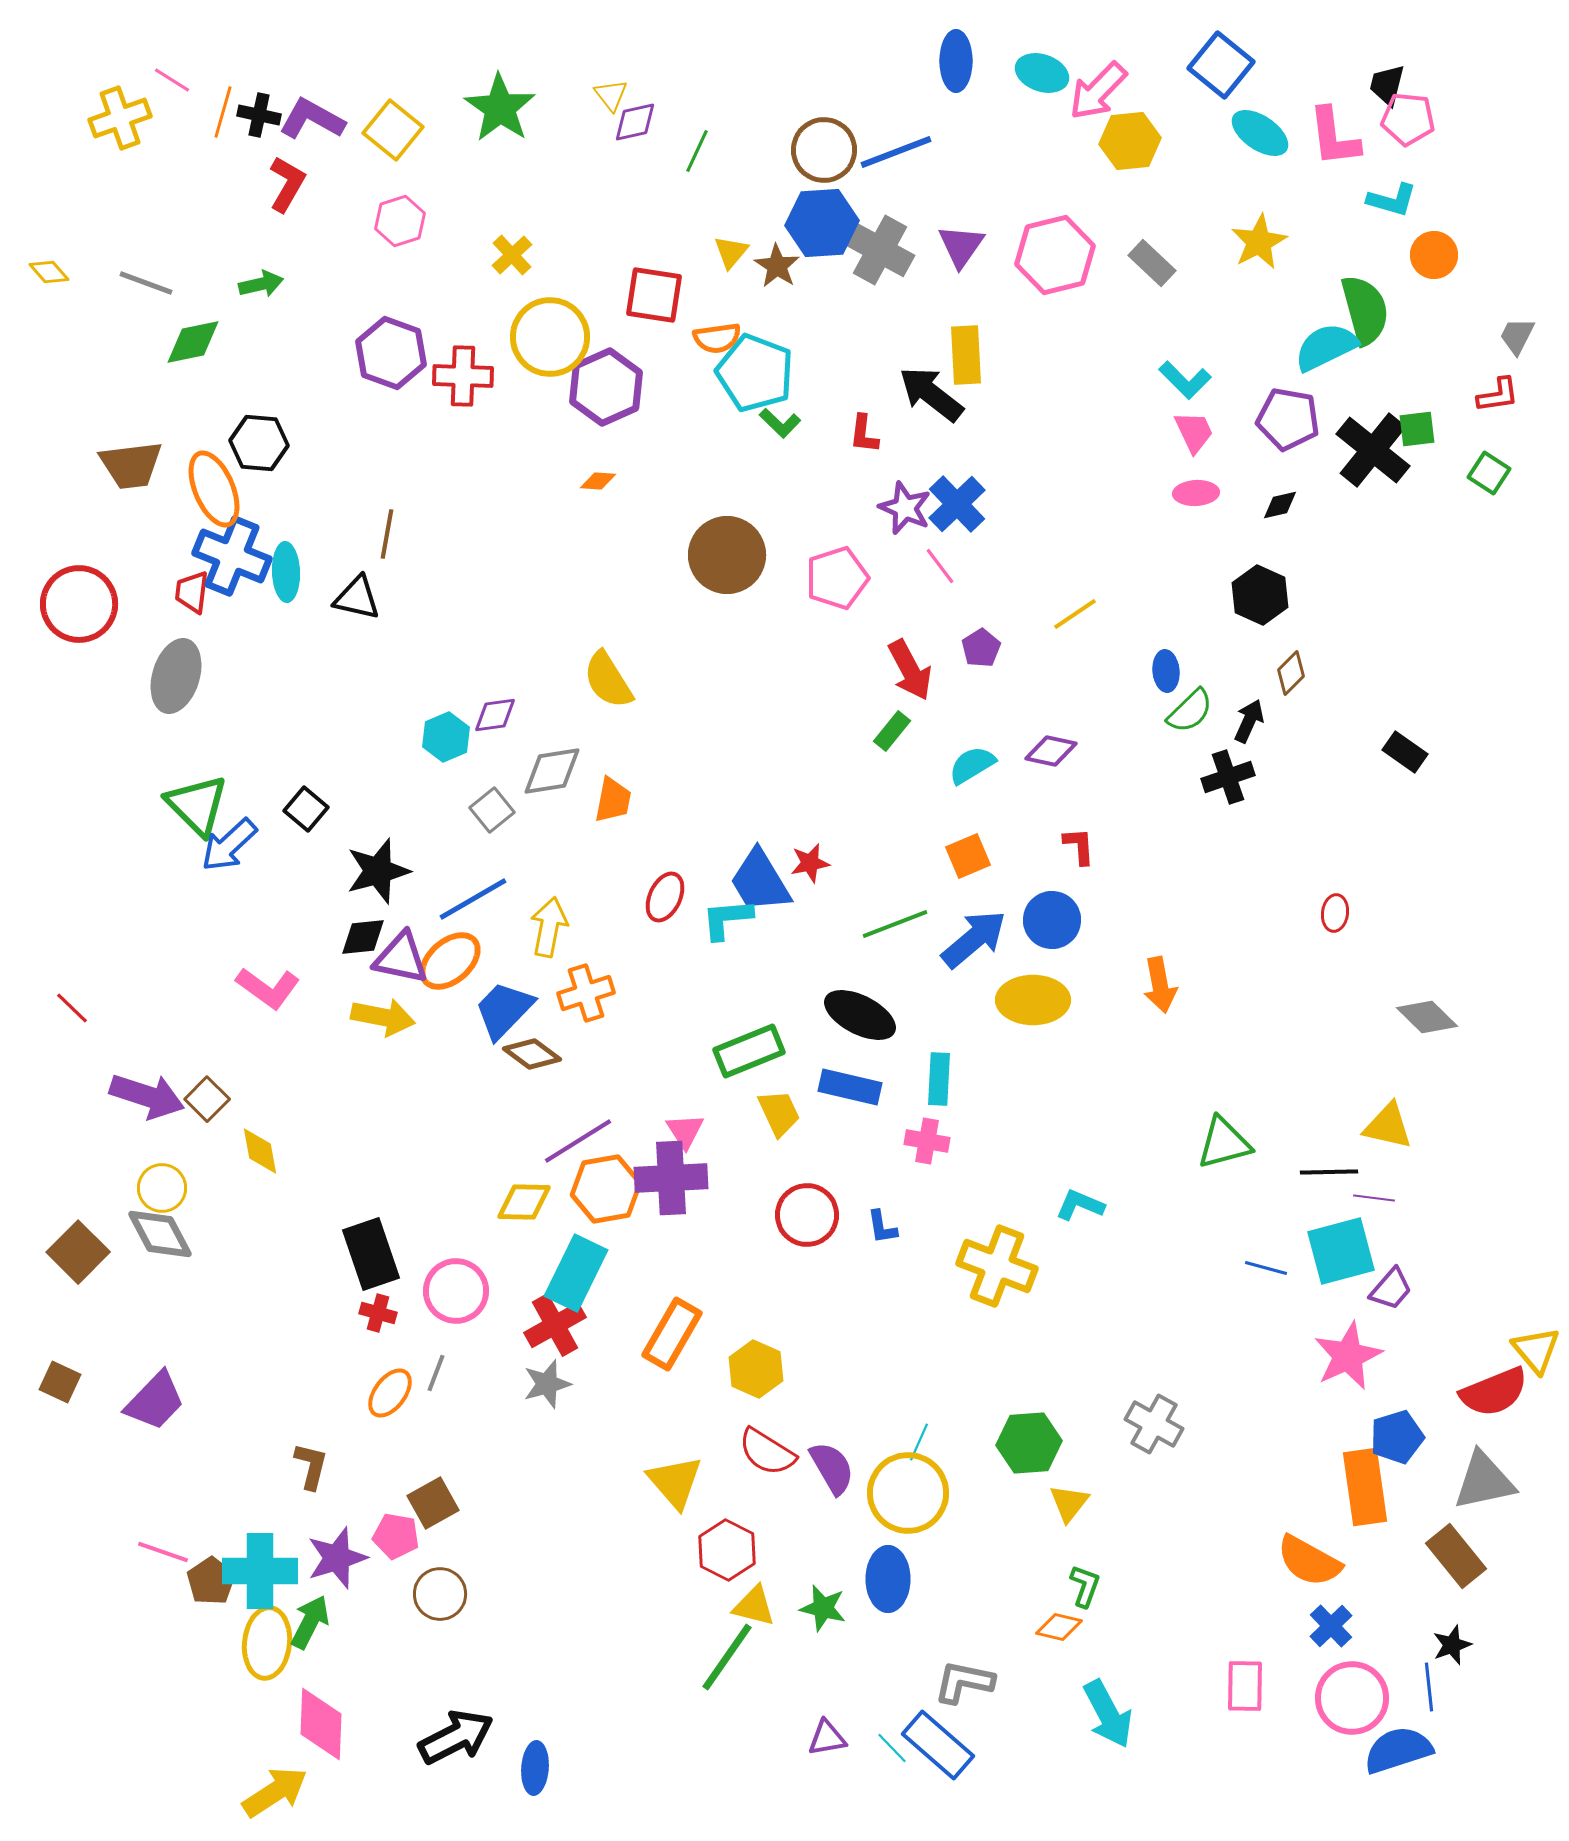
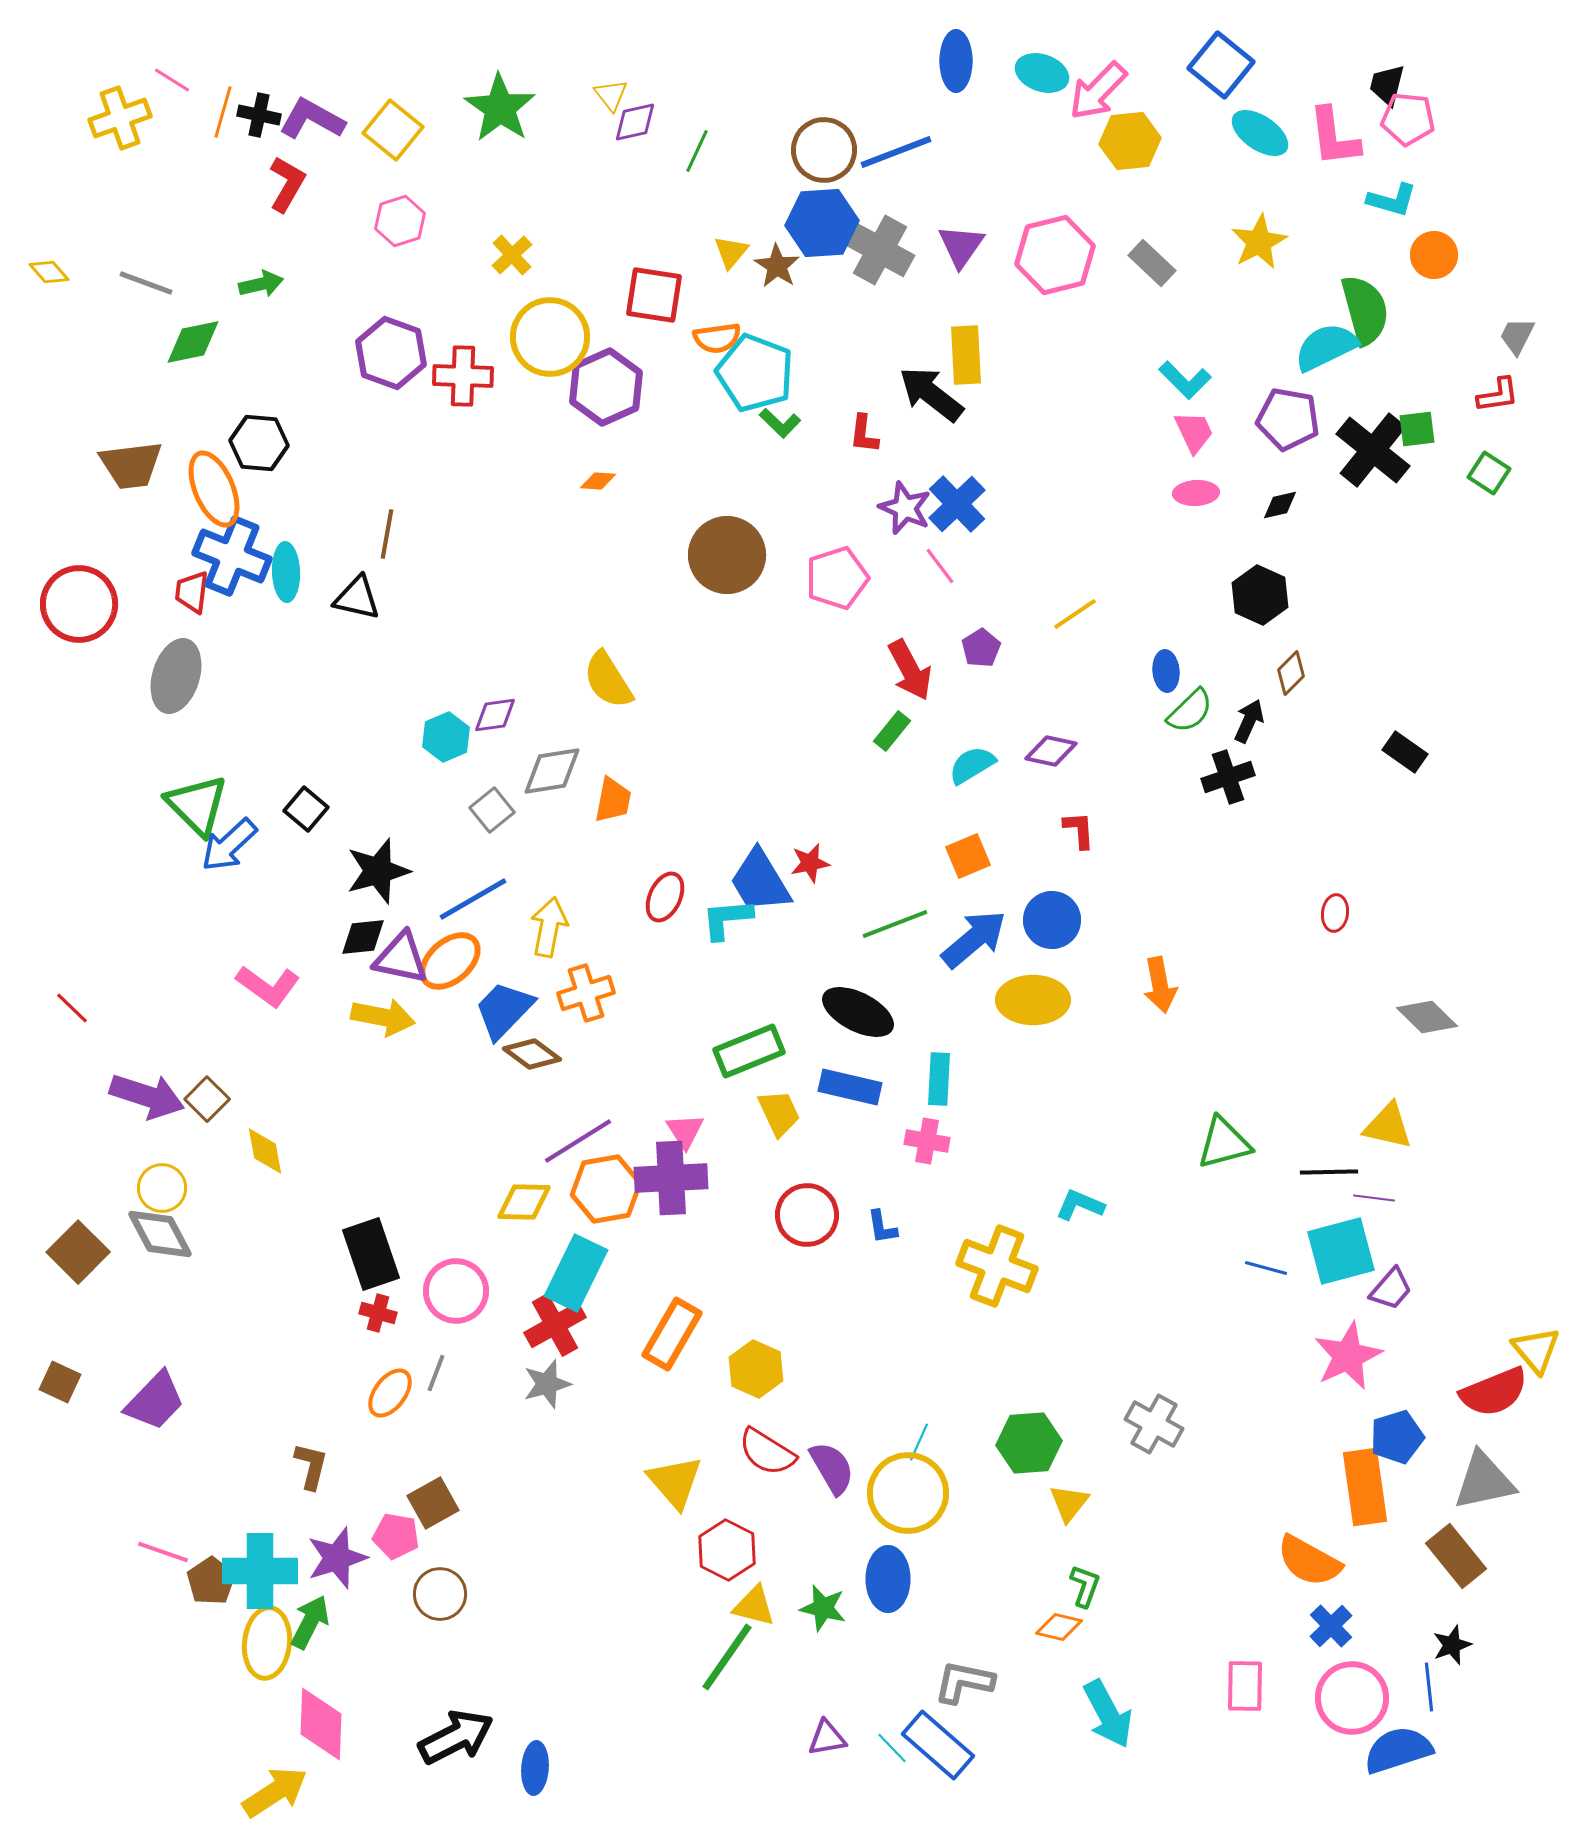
red L-shape at (1079, 846): moved 16 px up
pink L-shape at (268, 988): moved 2 px up
black ellipse at (860, 1015): moved 2 px left, 3 px up
yellow diamond at (260, 1151): moved 5 px right
